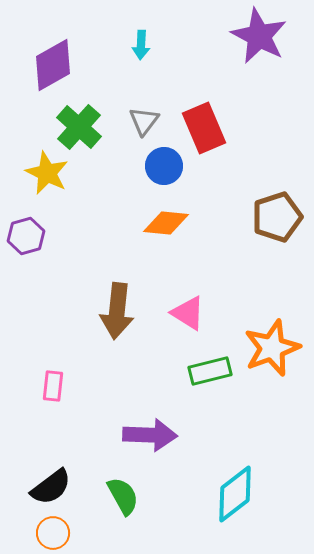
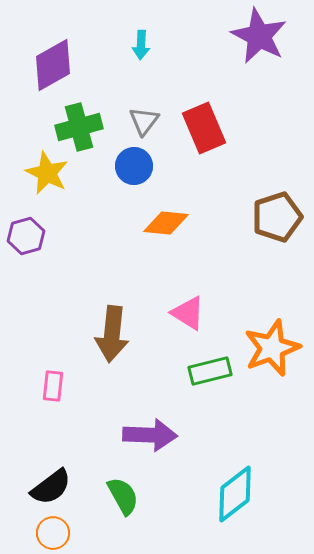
green cross: rotated 33 degrees clockwise
blue circle: moved 30 px left
brown arrow: moved 5 px left, 23 px down
